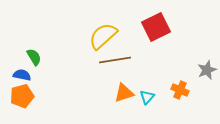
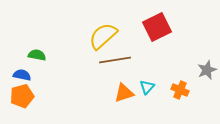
red square: moved 1 px right
green semicircle: moved 3 px right, 2 px up; rotated 48 degrees counterclockwise
cyan triangle: moved 10 px up
